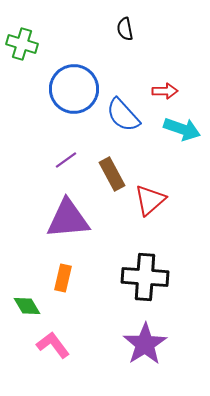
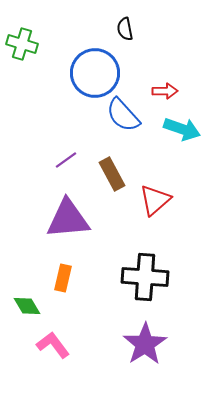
blue circle: moved 21 px right, 16 px up
red triangle: moved 5 px right
